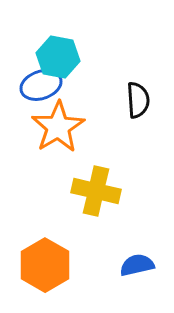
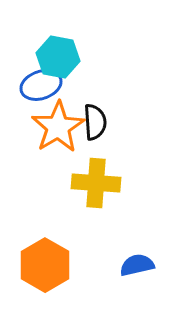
black semicircle: moved 43 px left, 22 px down
yellow cross: moved 8 px up; rotated 9 degrees counterclockwise
